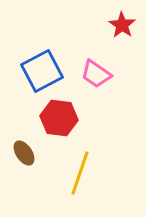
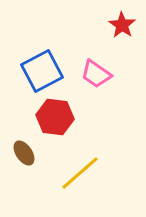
red hexagon: moved 4 px left, 1 px up
yellow line: rotated 30 degrees clockwise
